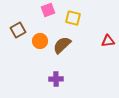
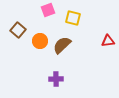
brown square: rotated 21 degrees counterclockwise
